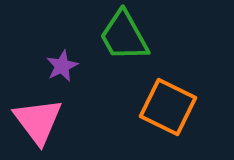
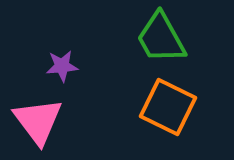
green trapezoid: moved 37 px right, 2 px down
purple star: rotated 20 degrees clockwise
